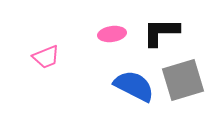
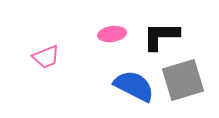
black L-shape: moved 4 px down
